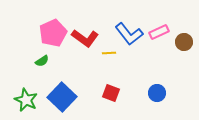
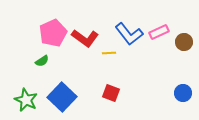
blue circle: moved 26 px right
